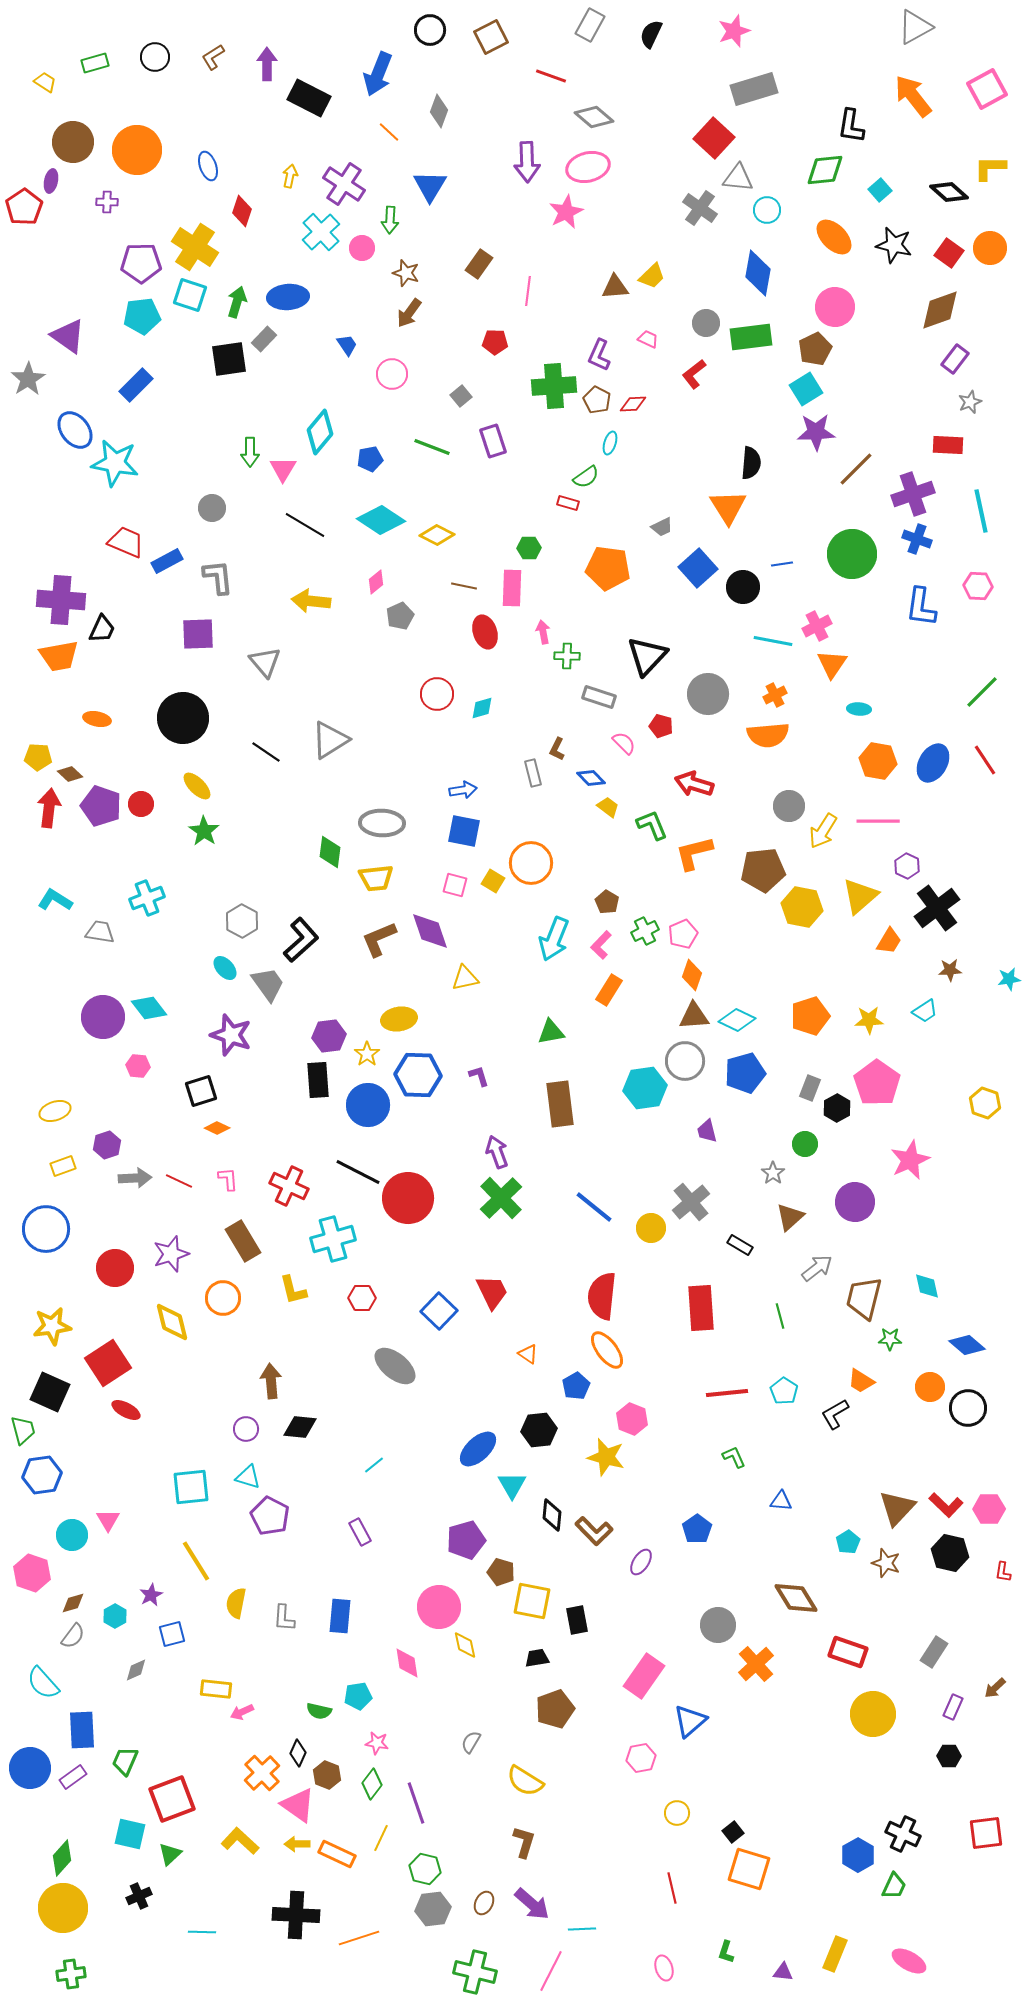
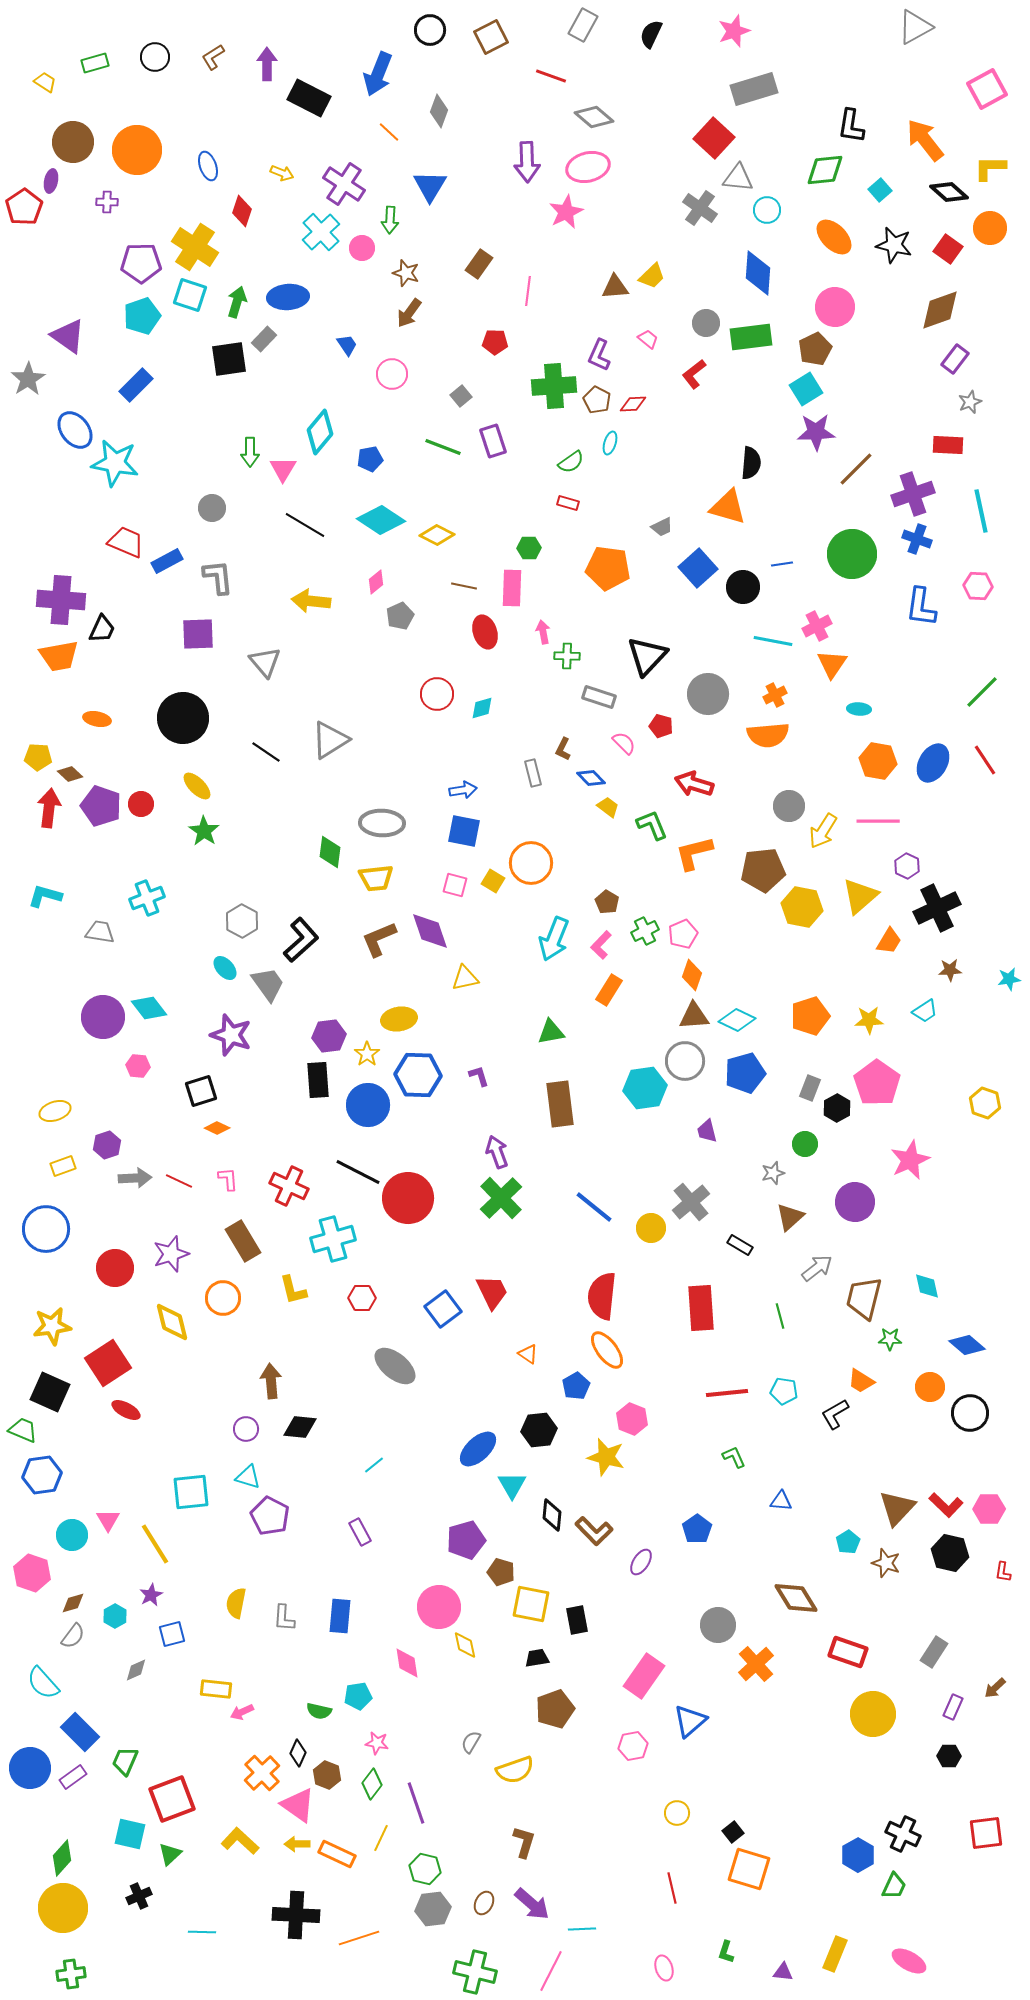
gray rectangle at (590, 25): moved 7 px left
orange arrow at (913, 96): moved 12 px right, 44 px down
yellow arrow at (290, 176): moved 8 px left, 3 px up; rotated 100 degrees clockwise
orange circle at (990, 248): moved 20 px up
red square at (949, 253): moved 1 px left, 4 px up
blue diamond at (758, 273): rotated 6 degrees counterclockwise
cyan pentagon at (142, 316): rotated 12 degrees counterclockwise
pink trapezoid at (648, 339): rotated 15 degrees clockwise
green line at (432, 447): moved 11 px right
green semicircle at (586, 477): moved 15 px left, 15 px up
orange triangle at (728, 507): rotated 42 degrees counterclockwise
brown L-shape at (557, 749): moved 6 px right
cyan L-shape at (55, 900): moved 10 px left, 4 px up; rotated 16 degrees counterclockwise
black cross at (937, 908): rotated 12 degrees clockwise
gray star at (773, 1173): rotated 20 degrees clockwise
blue square at (439, 1311): moved 4 px right, 2 px up; rotated 9 degrees clockwise
cyan pentagon at (784, 1391): rotated 24 degrees counterclockwise
black circle at (968, 1408): moved 2 px right, 5 px down
green trapezoid at (23, 1430): rotated 52 degrees counterclockwise
cyan square at (191, 1487): moved 5 px down
yellow line at (196, 1561): moved 41 px left, 17 px up
yellow square at (532, 1601): moved 1 px left, 3 px down
blue rectangle at (82, 1730): moved 2 px left, 2 px down; rotated 42 degrees counterclockwise
pink hexagon at (641, 1758): moved 8 px left, 12 px up
yellow semicircle at (525, 1781): moved 10 px left, 11 px up; rotated 51 degrees counterclockwise
